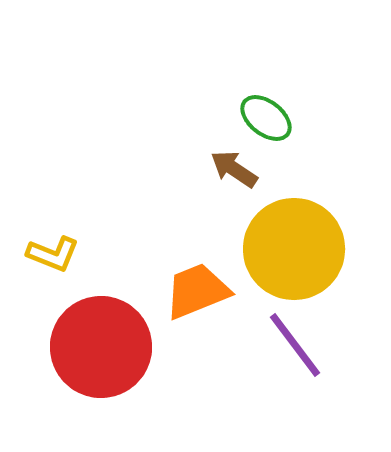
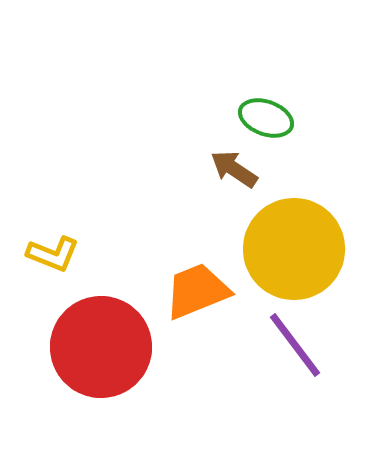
green ellipse: rotated 18 degrees counterclockwise
